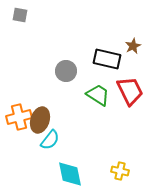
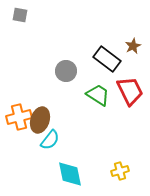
black rectangle: rotated 24 degrees clockwise
yellow cross: rotated 30 degrees counterclockwise
